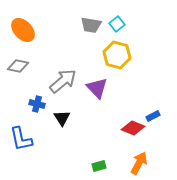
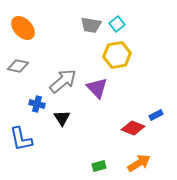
orange ellipse: moved 2 px up
yellow hexagon: rotated 24 degrees counterclockwise
blue rectangle: moved 3 px right, 1 px up
orange arrow: rotated 30 degrees clockwise
